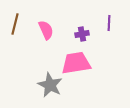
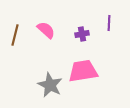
brown line: moved 11 px down
pink semicircle: rotated 24 degrees counterclockwise
pink trapezoid: moved 7 px right, 8 px down
